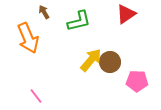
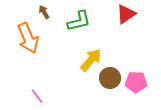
brown circle: moved 16 px down
pink pentagon: moved 1 px left, 1 px down
pink line: moved 1 px right
